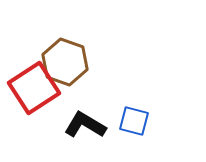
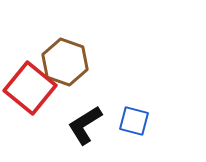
red square: moved 4 px left; rotated 18 degrees counterclockwise
black L-shape: rotated 63 degrees counterclockwise
